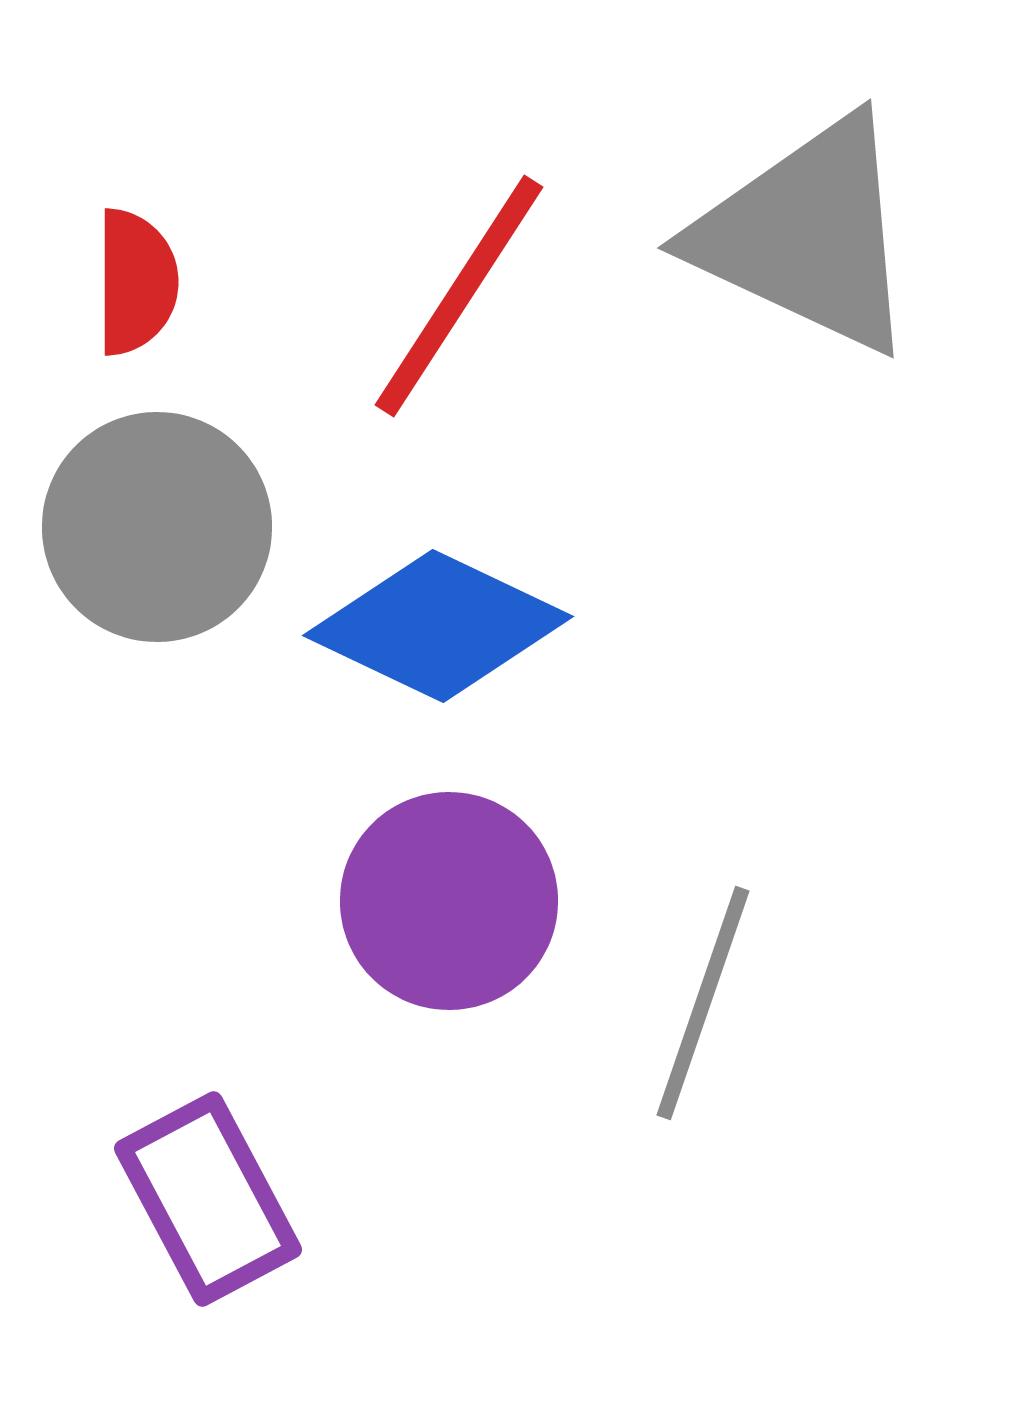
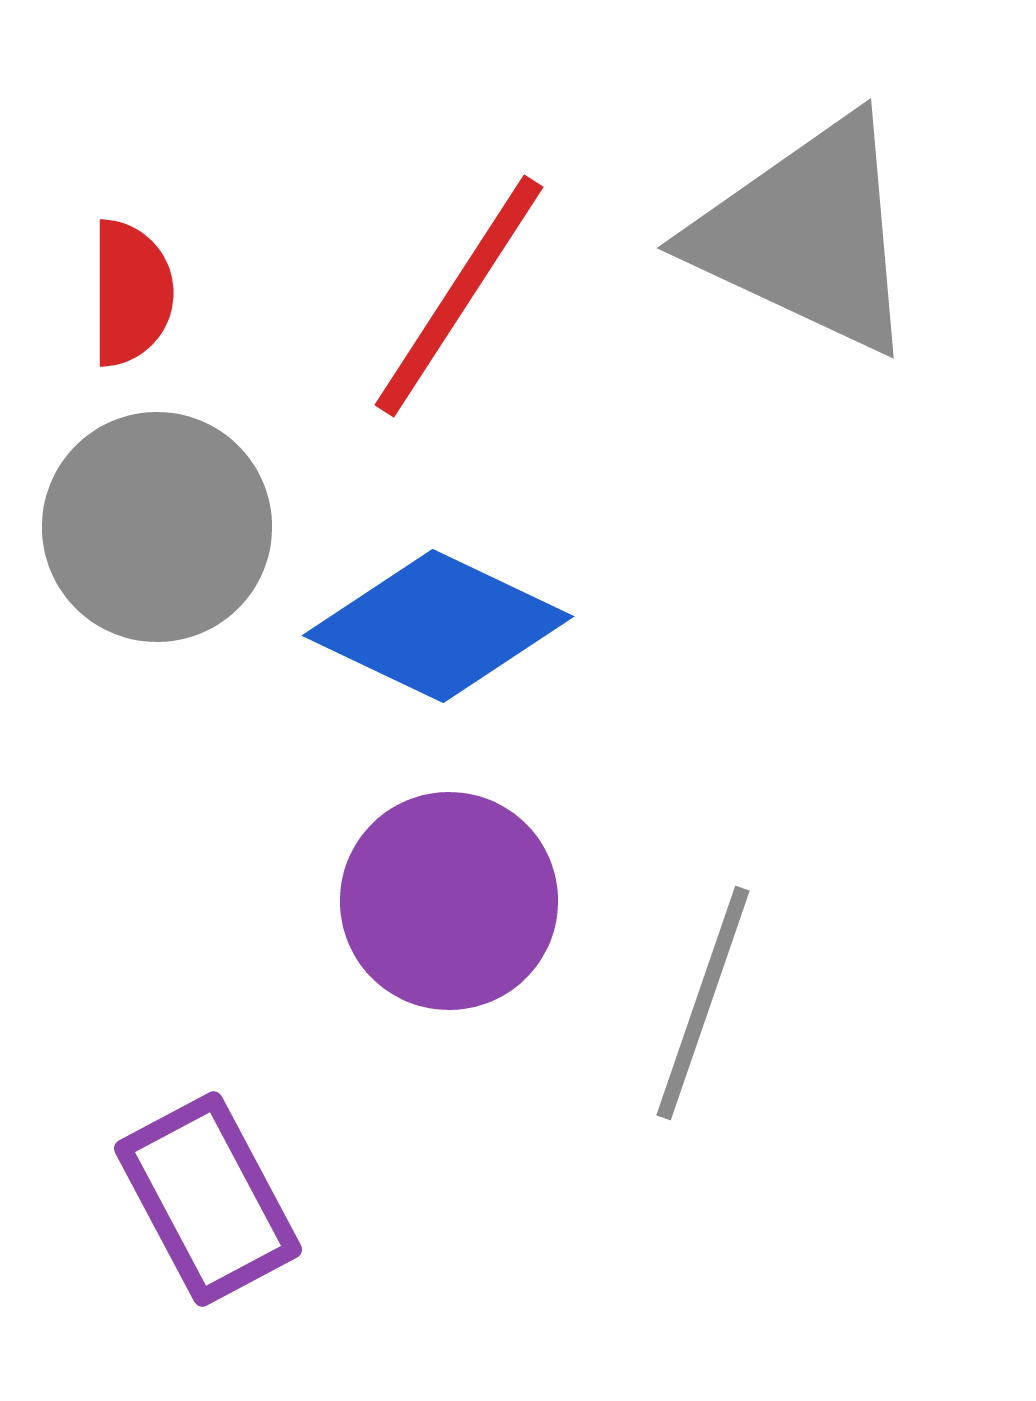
red semicircle: moved 5 px left, 11 px down
